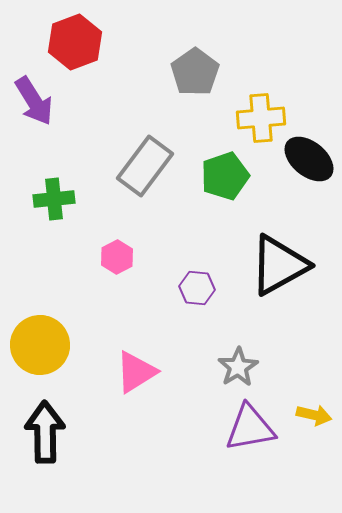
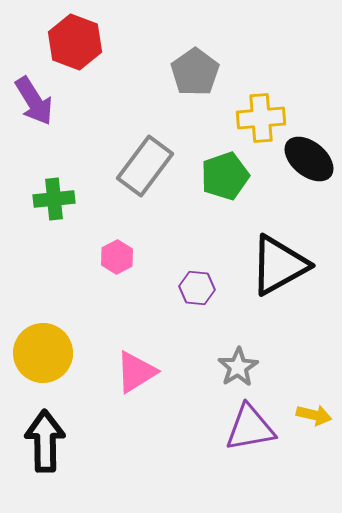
red hexagon: rotated 18 degrees counterclockwise
yellow circle: moved 3 px right, 8 px down
black arrow: moved 9 px down
